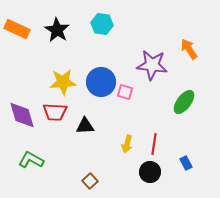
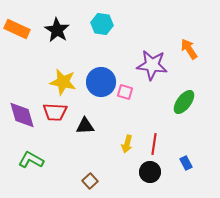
yellow star: rotated 16 degrees clockwise
